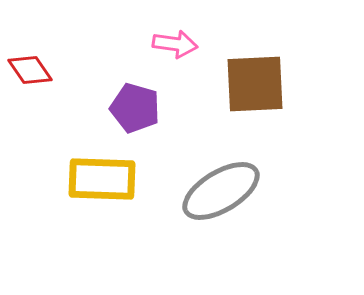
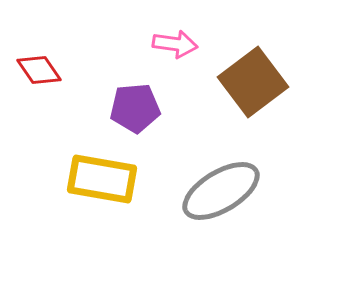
red diamond: moved 9 px right
brown square: moved 2 px left, 2 px up; rotated 34 degrees counterclockwise
purple pentagon: rotated 21 degrees counterclockwise
yellow rectangle: rotated 8 degrees clockwise
